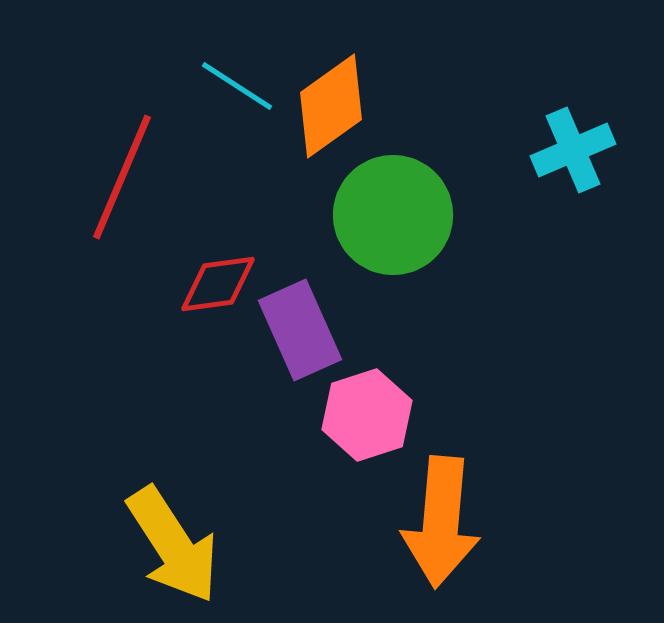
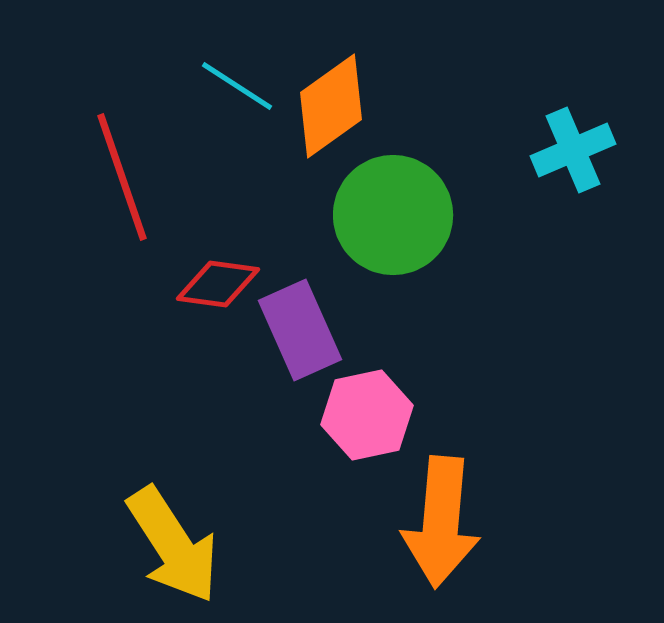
red line: rotated 42 degrees counterclockwise
red diamond: rotated 16 degrees clockwise
pink hexagon: rotated 6 degrees clockwise
